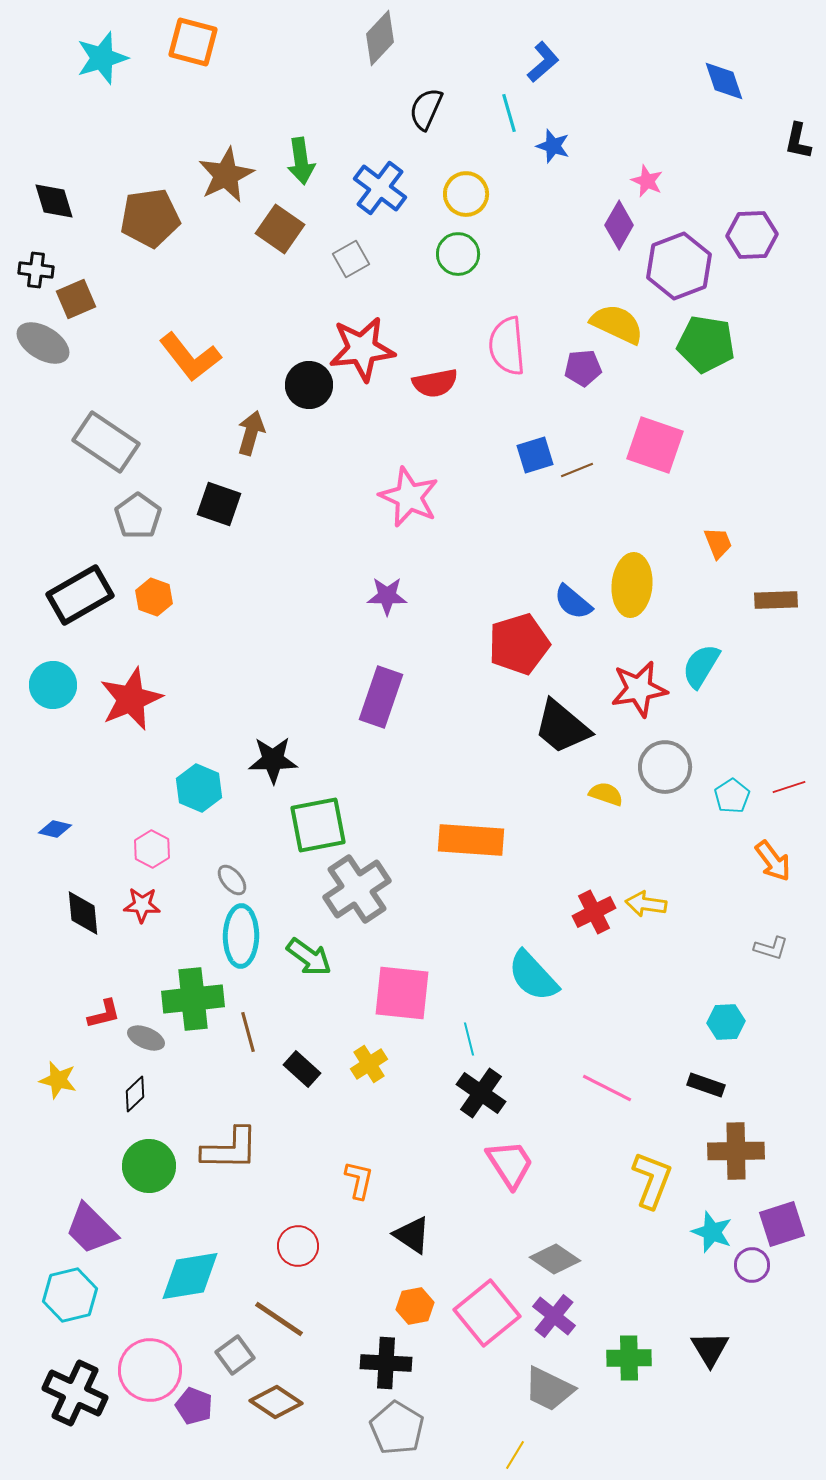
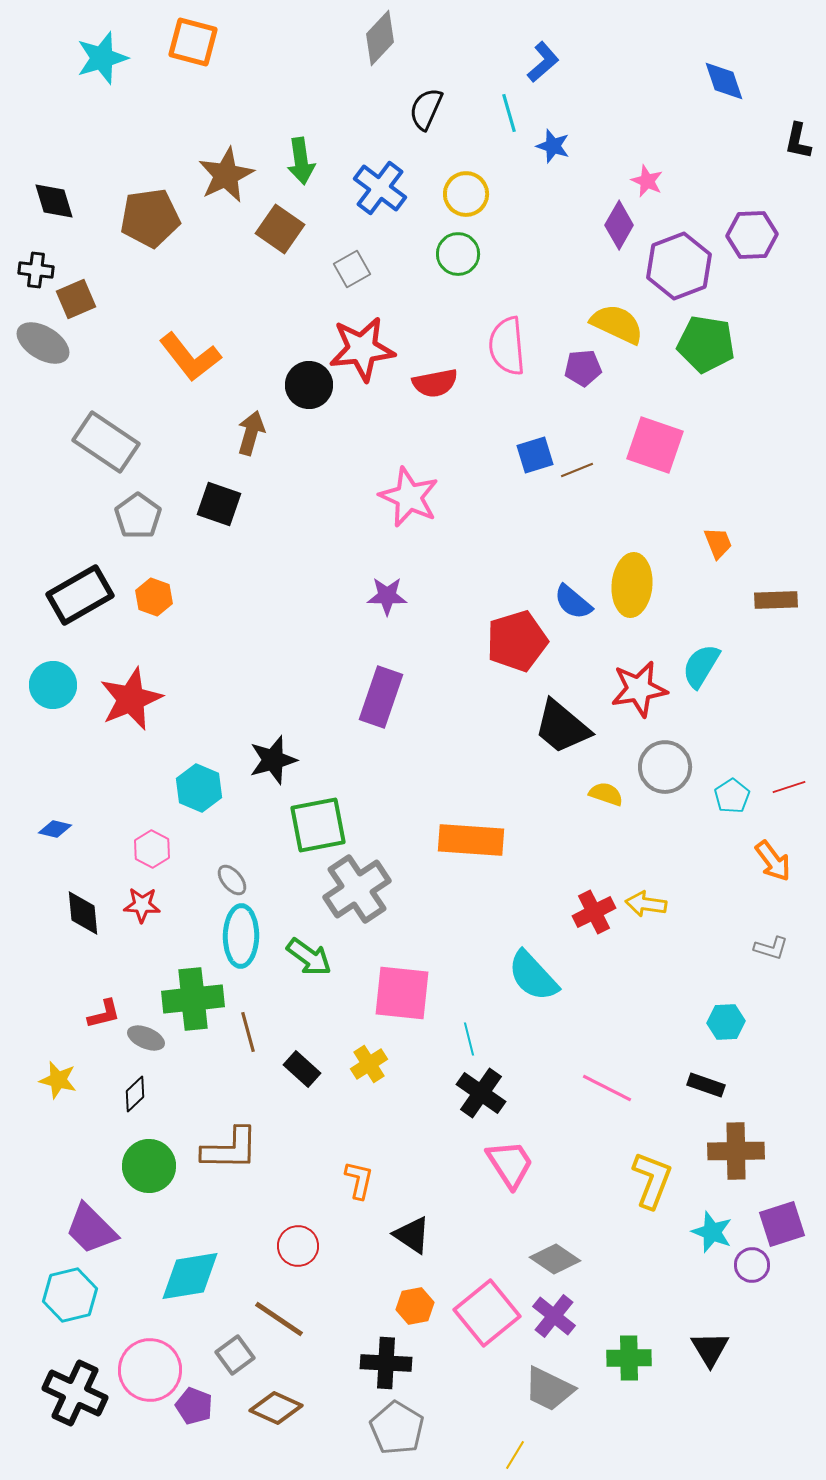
gray square at (351, 259): moved 1 px right, 10 px down
red pentagon at (519, 644): moved 2 px left, 3 px up
black star at (273, 760): rotated 15 degrees counterclockwise
brown diamond at (276, 1402): moved 6 px down; rotated 9 degrees counterclockwise
